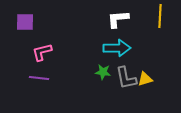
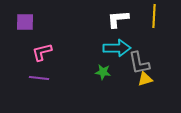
yellow line: moved 6 px left
gray L-shape: moved 13 px right, 15 px up
